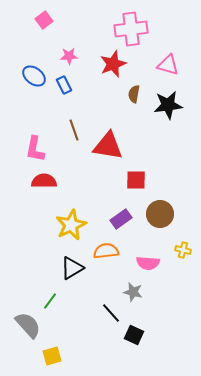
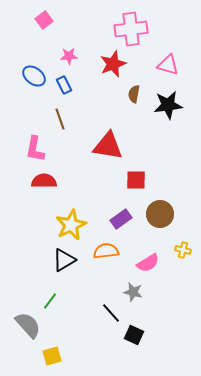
brown line: moved 14 px left, 11 px up
pink semicircle: rotated 35 degrees counterclockwise
black triangle: moved 8 px left, 8 px up
